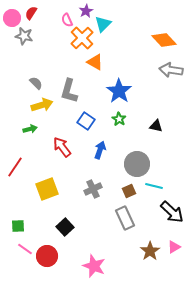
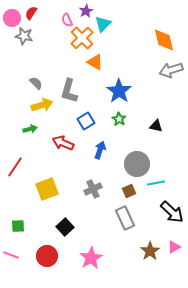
orange diamond: rotated 30 degrees clockwise
gray arrow: rotated 25 degrees counterclockwise
blue square: rotated 24 degrees clockwise
red arrow: moved 1 px right, 4 px up; rotated 30 degrees counterclockwise
cyan line: moved 2 px right, 3 px up; rotated 24 degrees counterclockwise
pink line: moved 14 px left, 6 px down; rotated 14 degrees counterclockwise
pink star: moved 3 px left, 8 px up; rotated 20 degrees clockwise
